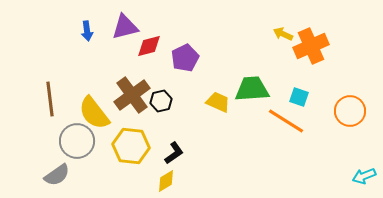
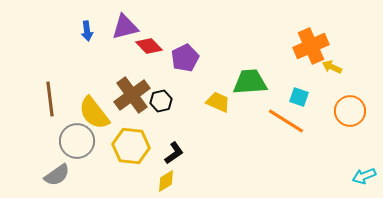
yellow arrow: moved 49 px right, 33 px down
red diamond: rotated 60 degrees clockwise
green trapezoid: moved 2 px left, 7 px up
